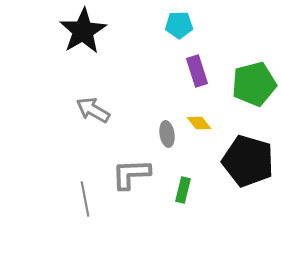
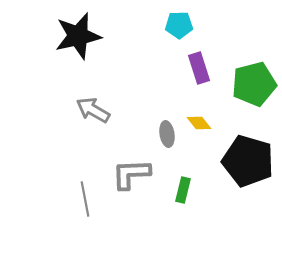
black star: moved 5 px left, 5 px down; rotated 18 degrees clockwise
purple rectangle: moved 2 px right, 3 px up
